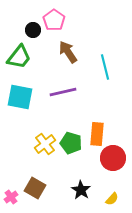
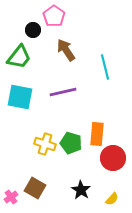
pink pentagon: moved 4 px up
brown arrow: moved 2 px left, 2 px up
yellow cross: rotated 35 degrees counterclockwise
